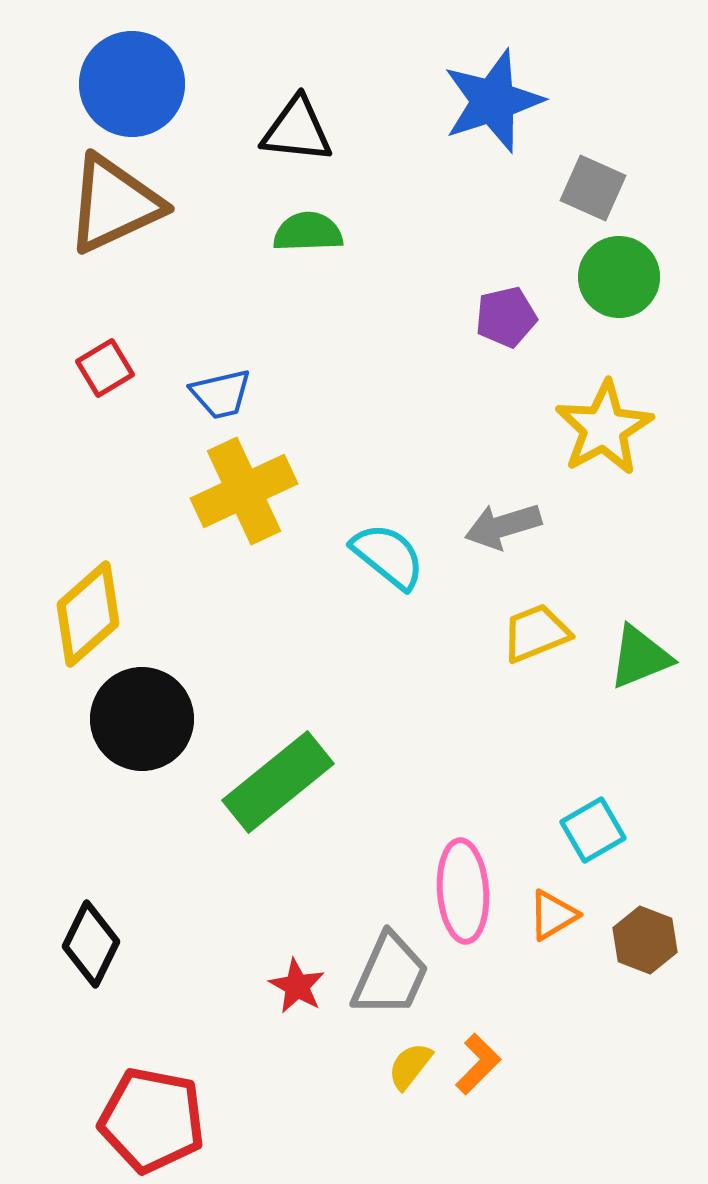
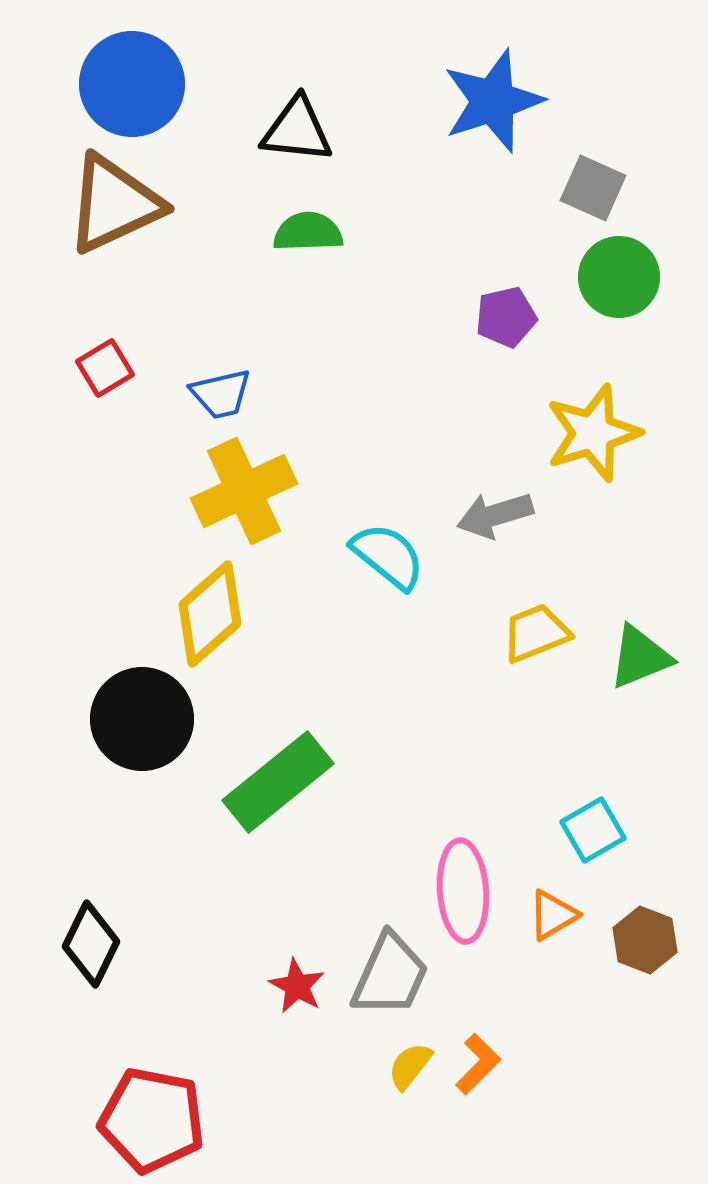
yellow star: moved 11 px left, 5 px down; rotated 12 degrees clockwise
gray arrow: moved 8 px left, 11 px up
yellow diamond: moved 122 px right
